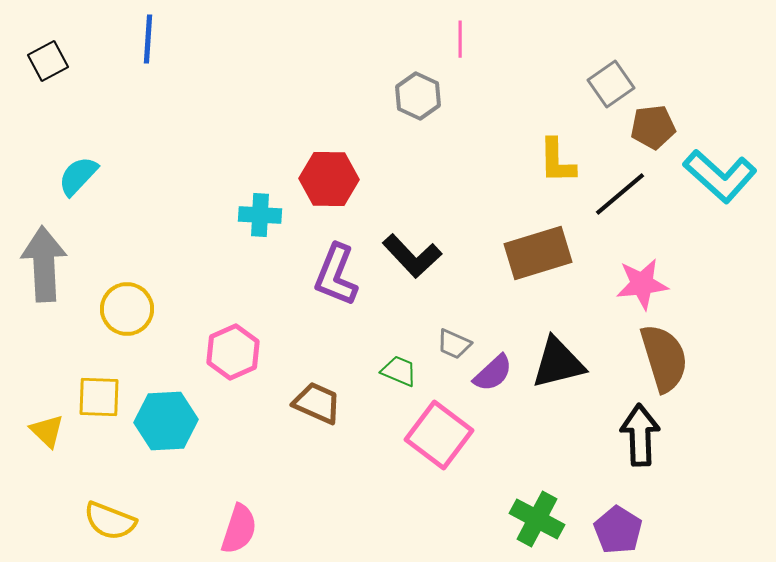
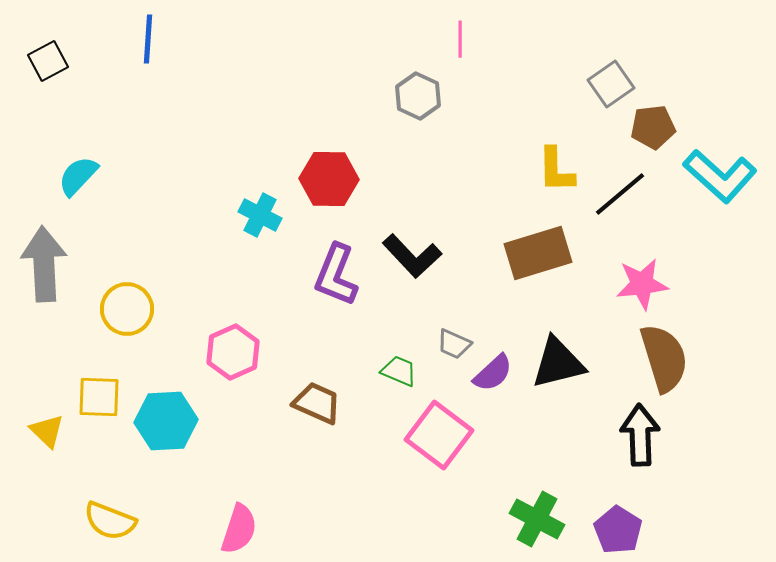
yellow L-shape: moved 1 px left, 9 px down
cyan cross: rotated 24 degrees clockwise
